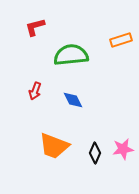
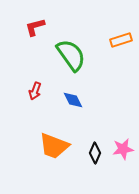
green semicircle: rotated 60 degrees clockwise
